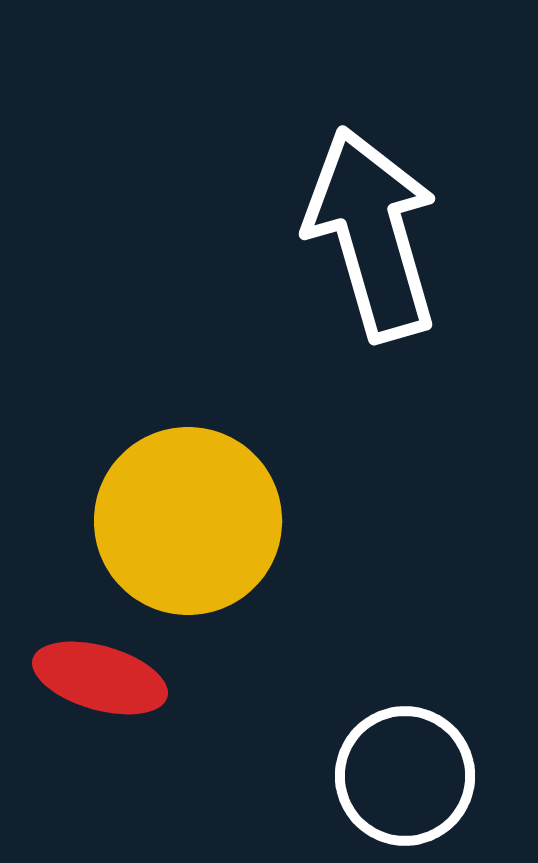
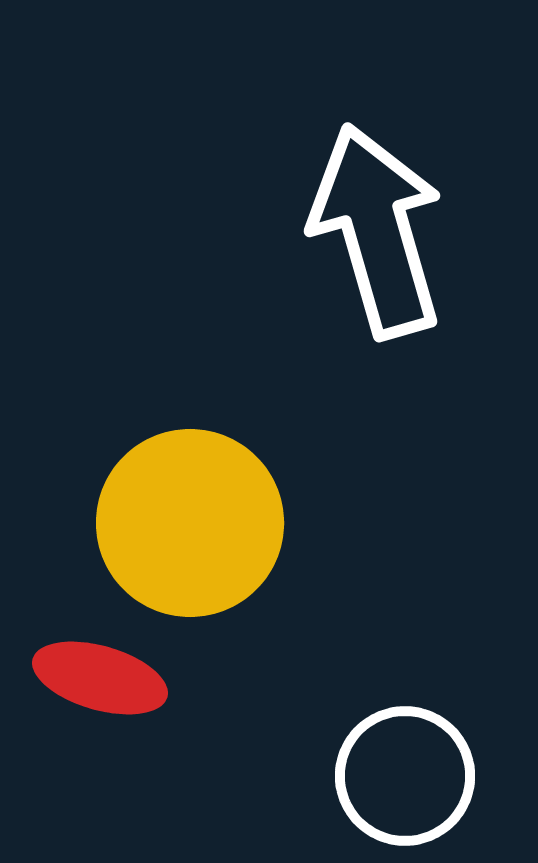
white arrow: moved 5 px right, 3 px up
yellow circle: moved 2 px right, 2 px down
